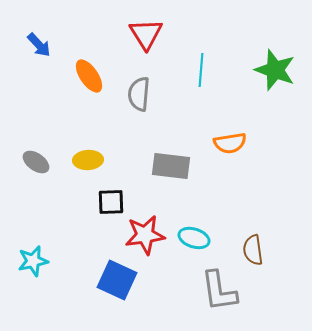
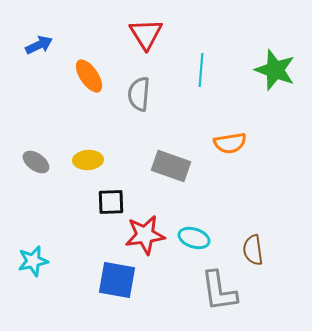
blue arrow: rotated 72 degrees counterclockwise
gray rectangle: rotated 12 degrees clockwise
blue square: rotated 15 degrees counterclockwise
